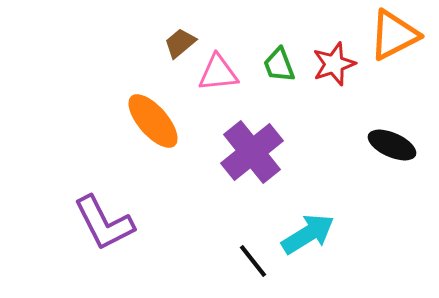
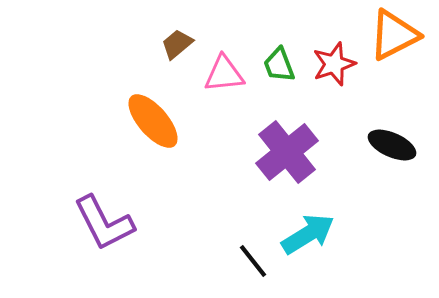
brown trapezoid: moved 3 px left, 1 px down
pink triangle: moved 6 px right, 1 px down
purple cross: moved 35 px right
